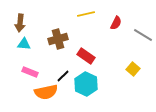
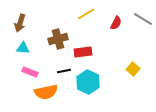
yellow line: rotated 18 degrees counterclockwise
brown arrow: rotated 12 degrees clockwise
gray line: moved 16 px up
cyan triangle: moved 1 px left, 4 px down
red rectangle: moved 3 px left, 4 px up; rotated 42 degrees counterclockwise
black line: moved 1 px right, 5 px up; rotated 32 degrees clockwise
cyan hexagon: moved 2 px right, 2 px up
